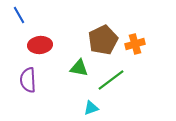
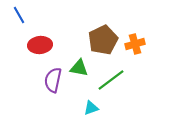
purple semicircle: moved 25 px right; rotated 15 degrees clockwise
